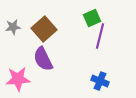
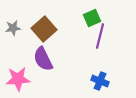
gray star: moved 1 px down
